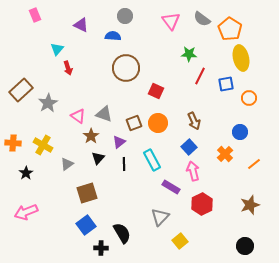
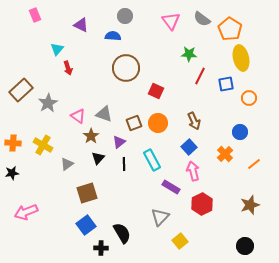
black star at (26, 173): moved 14 px left; rotated 24 degrees clockwise
